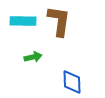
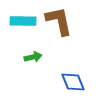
brown L-shape: rotated 20 degrees counterclockwise
blue diamond: moved 1 px right; rotated 20 degrees counterclockwise
